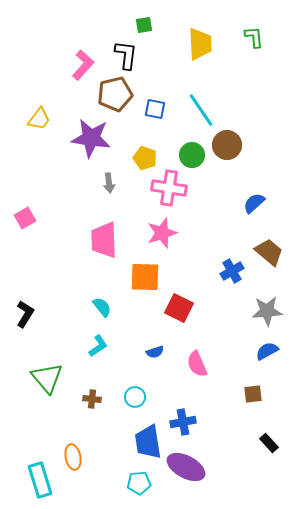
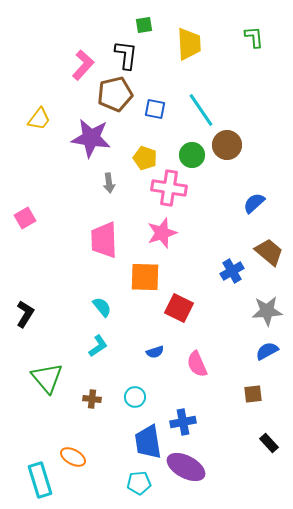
yellow trapezoid at (200, 44): moved 11 px left
orange ellipse at (73, 457): rotated 50 degrees counterclockwise
